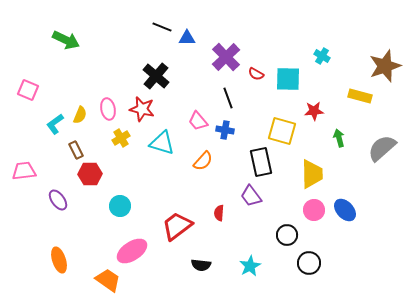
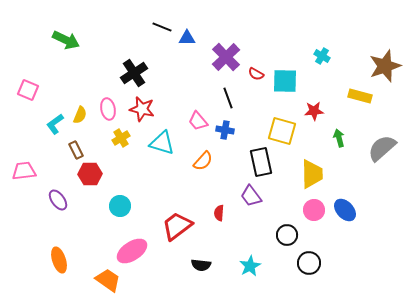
black cross at (156, 76): moved 22 px left, 3 px up; rotated 16 degrees clockwise
cyan square at (288, 79): moved 3 px left, 2 px down
